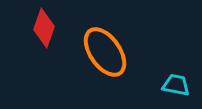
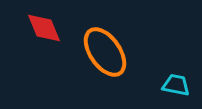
red diamond: rotated 42 degrees counterclockwise
